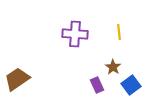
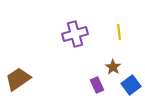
purple cross: rotated 20 degrees counterclockwise
brown trapezoid: moved 1 px right
